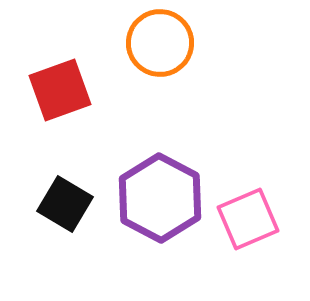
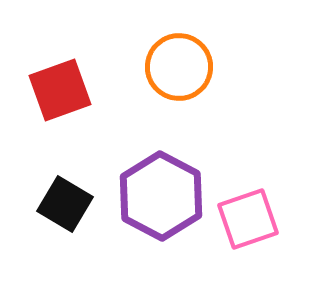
orange circle: moved 19 px right, 24 px down
purple hexagon: moved 1 px right, 2 px up
pink square: rotated 4 degrees clockwise
